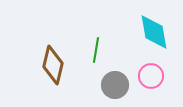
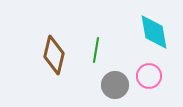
brown diamond: moved 1 px right, 10 px up
pink circle: moved 2 px left
